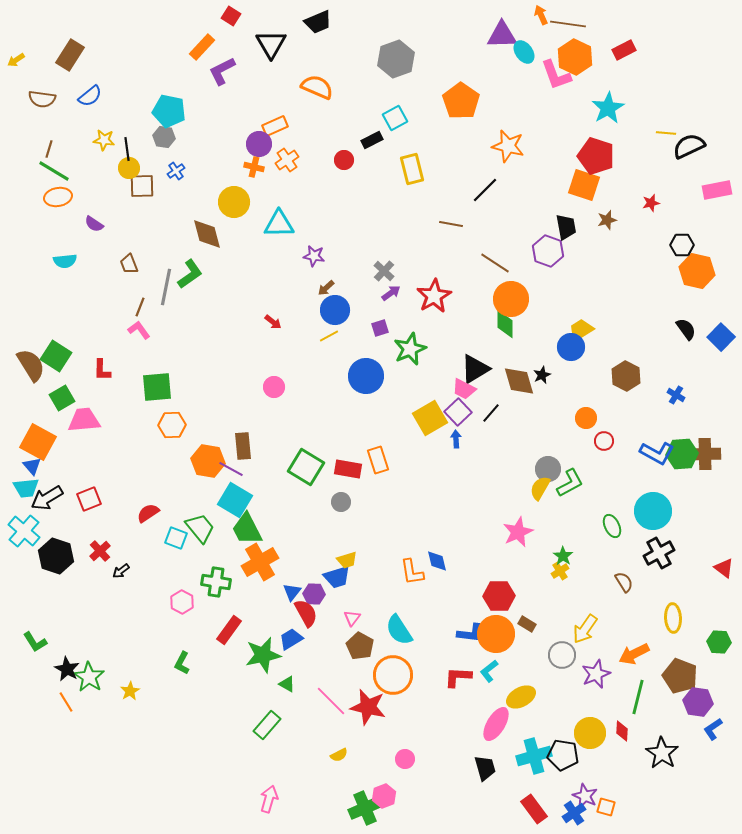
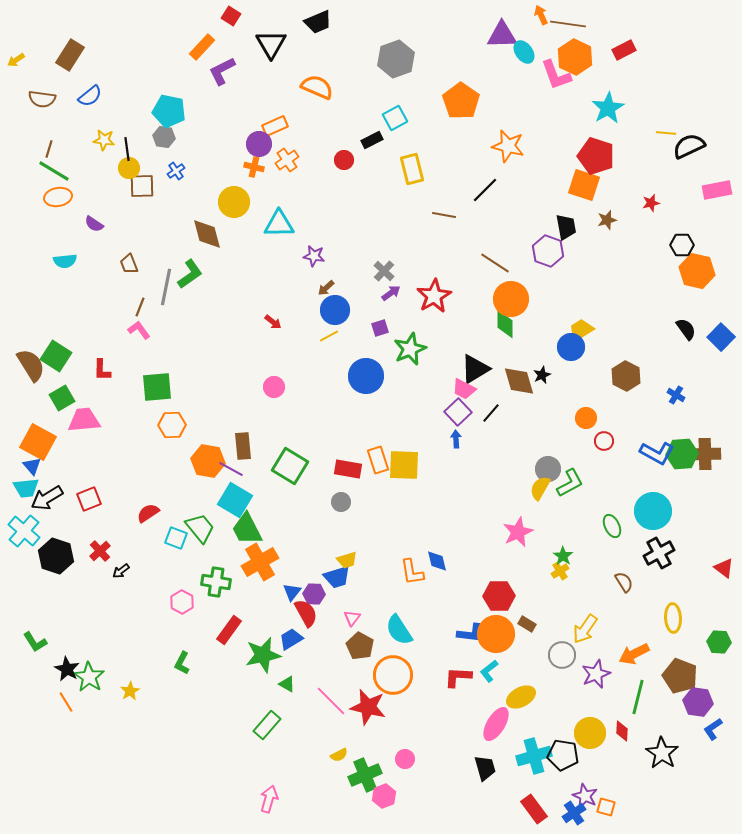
brown line at (451, 224): moved 7 px left, 9 px up
yellow square at (430, 418): moved 26 px left, 47 px down; rotated 32 degrees clockwise
green square at (306, 467): moved 16 px left, 1 px up
green cross at (365, 808): moved 33 px up
